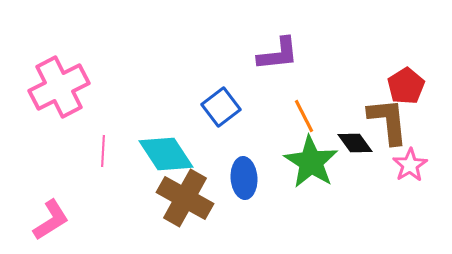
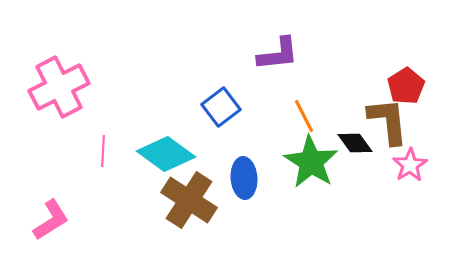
cyan diamond: rotated 20 degrees counterclockwise
brown cross: moved 4 px right, 2 px down; rotated 4 degrees clockwise
